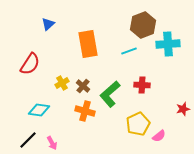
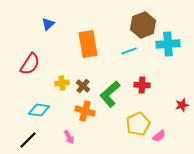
yellow cross: rotated 24 degrees clockwise
red star: moved 1 px left, 4 px up
pink arrow: moved 17 px right, 6 px up
